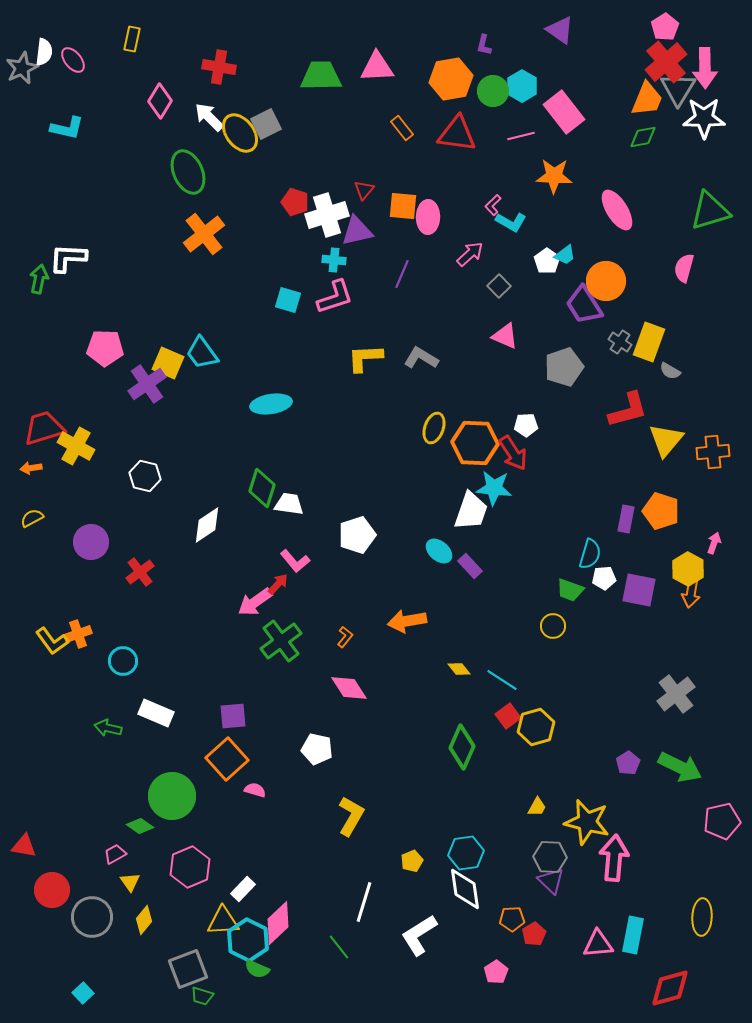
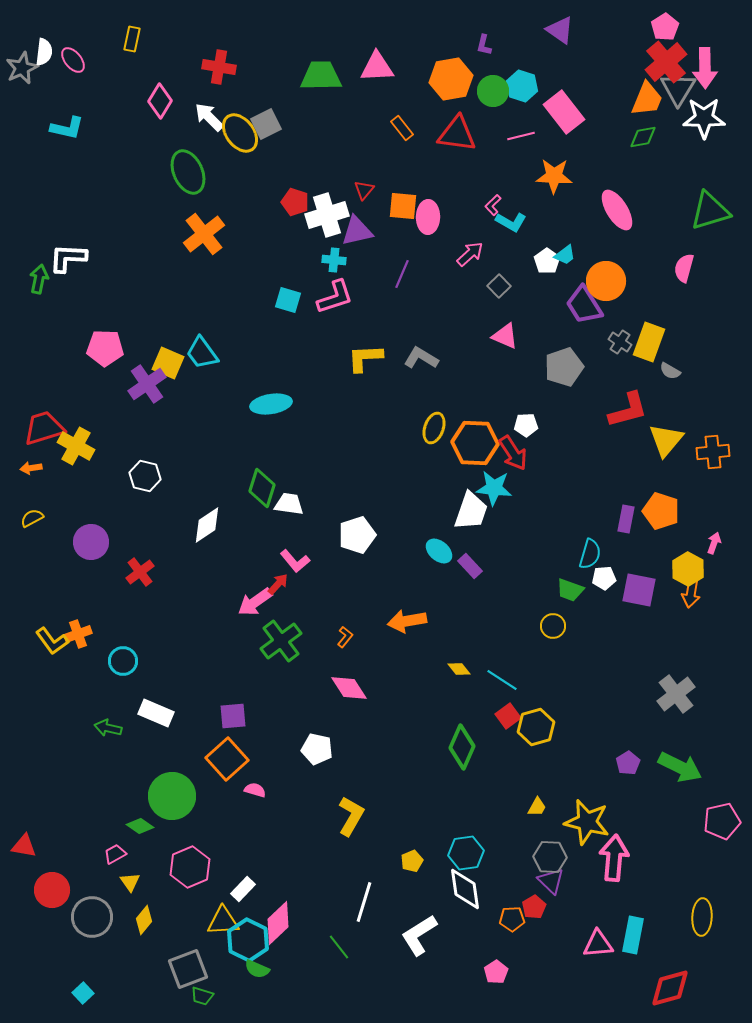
cyan hexagon at (522, 86): rotated 12 degrees counterclockwise
red pentagon at (534, 934): moved 27 px up
